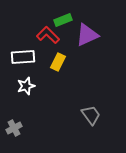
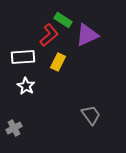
green rectangle: rotated 54 degrees clockwise
red L-shape: moved 1 px right; rotated 95 degrees clockwise
white star: rotated 24 degrees counterclockwise
